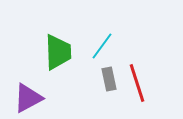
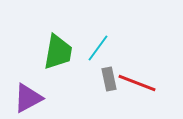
cyan line: moved 4 px left, 2 px down
green trapezoid: rotated 12 degrees clockwise
red line: rotated 51 degrees counterclockwise
